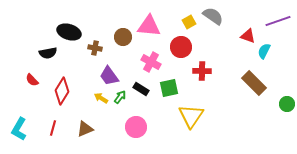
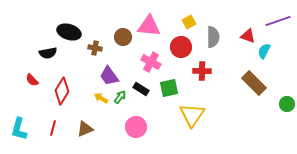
gray semicircle: moved 21 px down; rotated 55 degrees clockwise
yellow triangle: moved 1 px right, 1 px up
cyan L-shape: rotated 15 degrees counterclockwise
